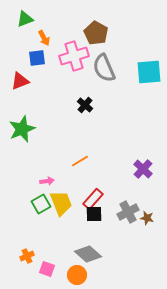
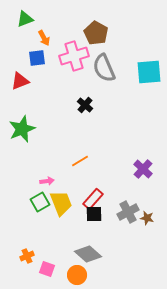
green square: moved 1 px left, 2 px up
